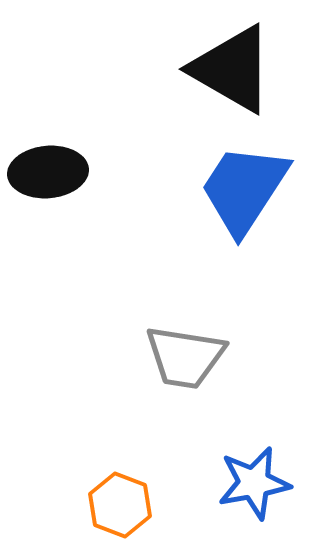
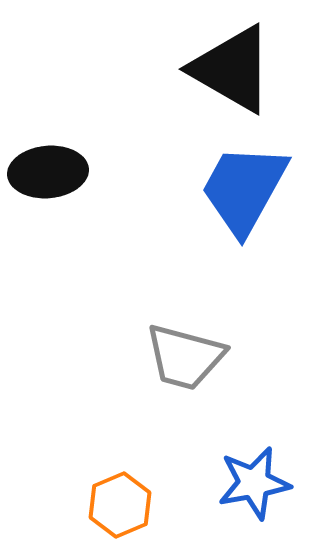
blue trapezoid: rotated 4 degrees counterclockwise
gray trapezoid: rotated 6 degrees clockwise
orange hexagon: rotated 16 degrees clockwise
